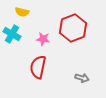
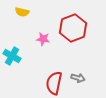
cyan cross: moved 22 px down
red semicircle: moved 16 px right, 16 px down
gray arrow: moved 4 px left
